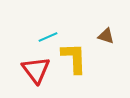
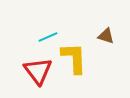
red triangle: moved 2 px right, 1 px down
